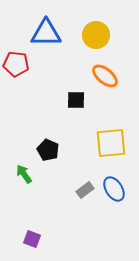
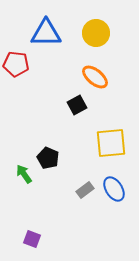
yellow circle: moved 2 px up
orange ellipse: moved 10 px left, 1 px down
black square: moved 1 px right, 5 px down; rotated 30 degrees counterclockwise
black pentagon: moved 8 px down
